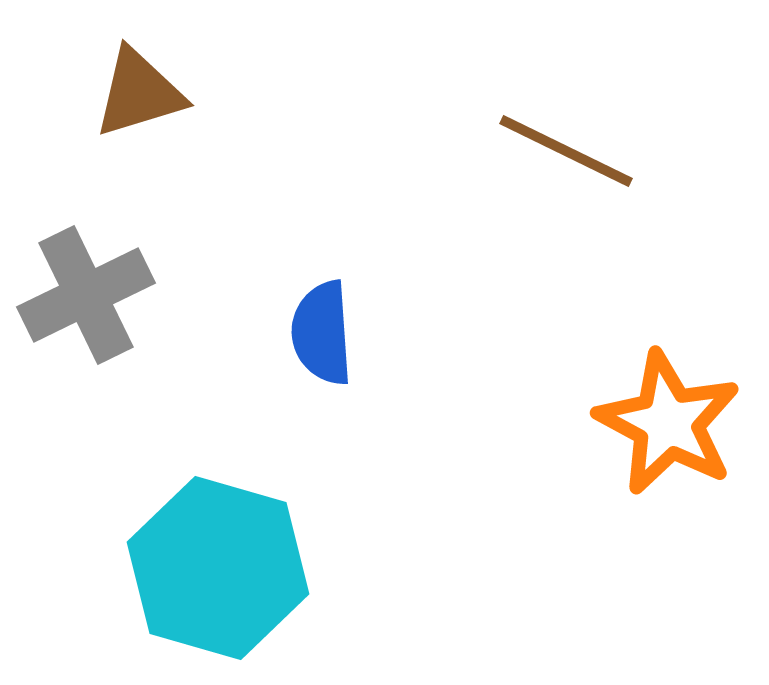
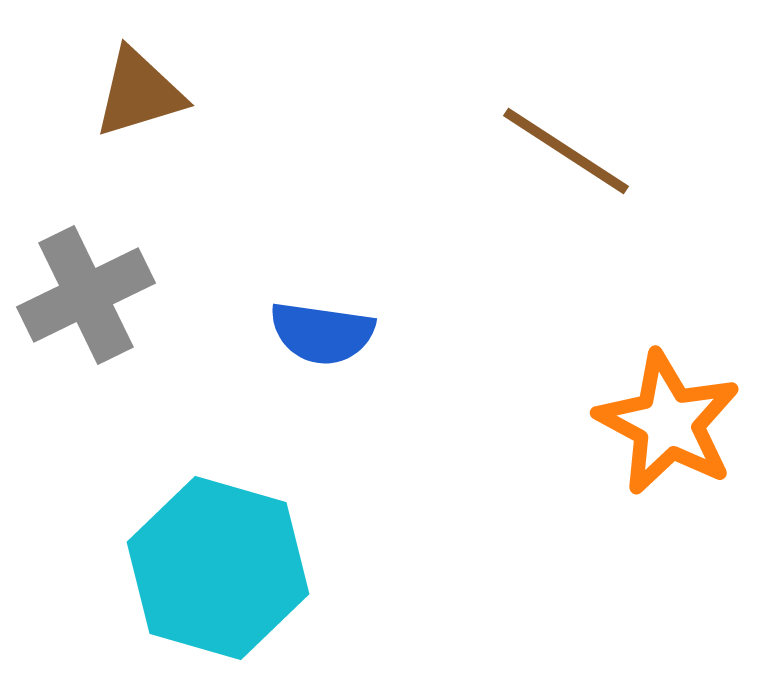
brown line: rotated 7 degrees clockwise
blue semicircle: rotated 78 degrees counterclockwise
